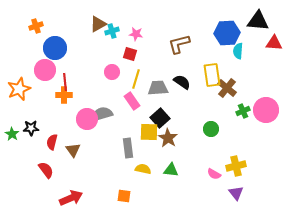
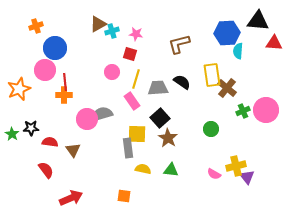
yellow square at (149, 132): moved 12 px left, 2 px down
red semicircle at (52, 142): moved 2 px left; rotated 84 degrees clockwise
purple triangle at (236, 193): moved 11 px right, 16 px up
